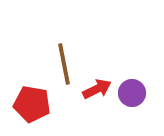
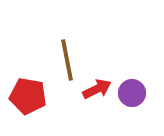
brown line: moved 3 px right, 4 px up
red pentagon: moved 4 px left, 8 px up
